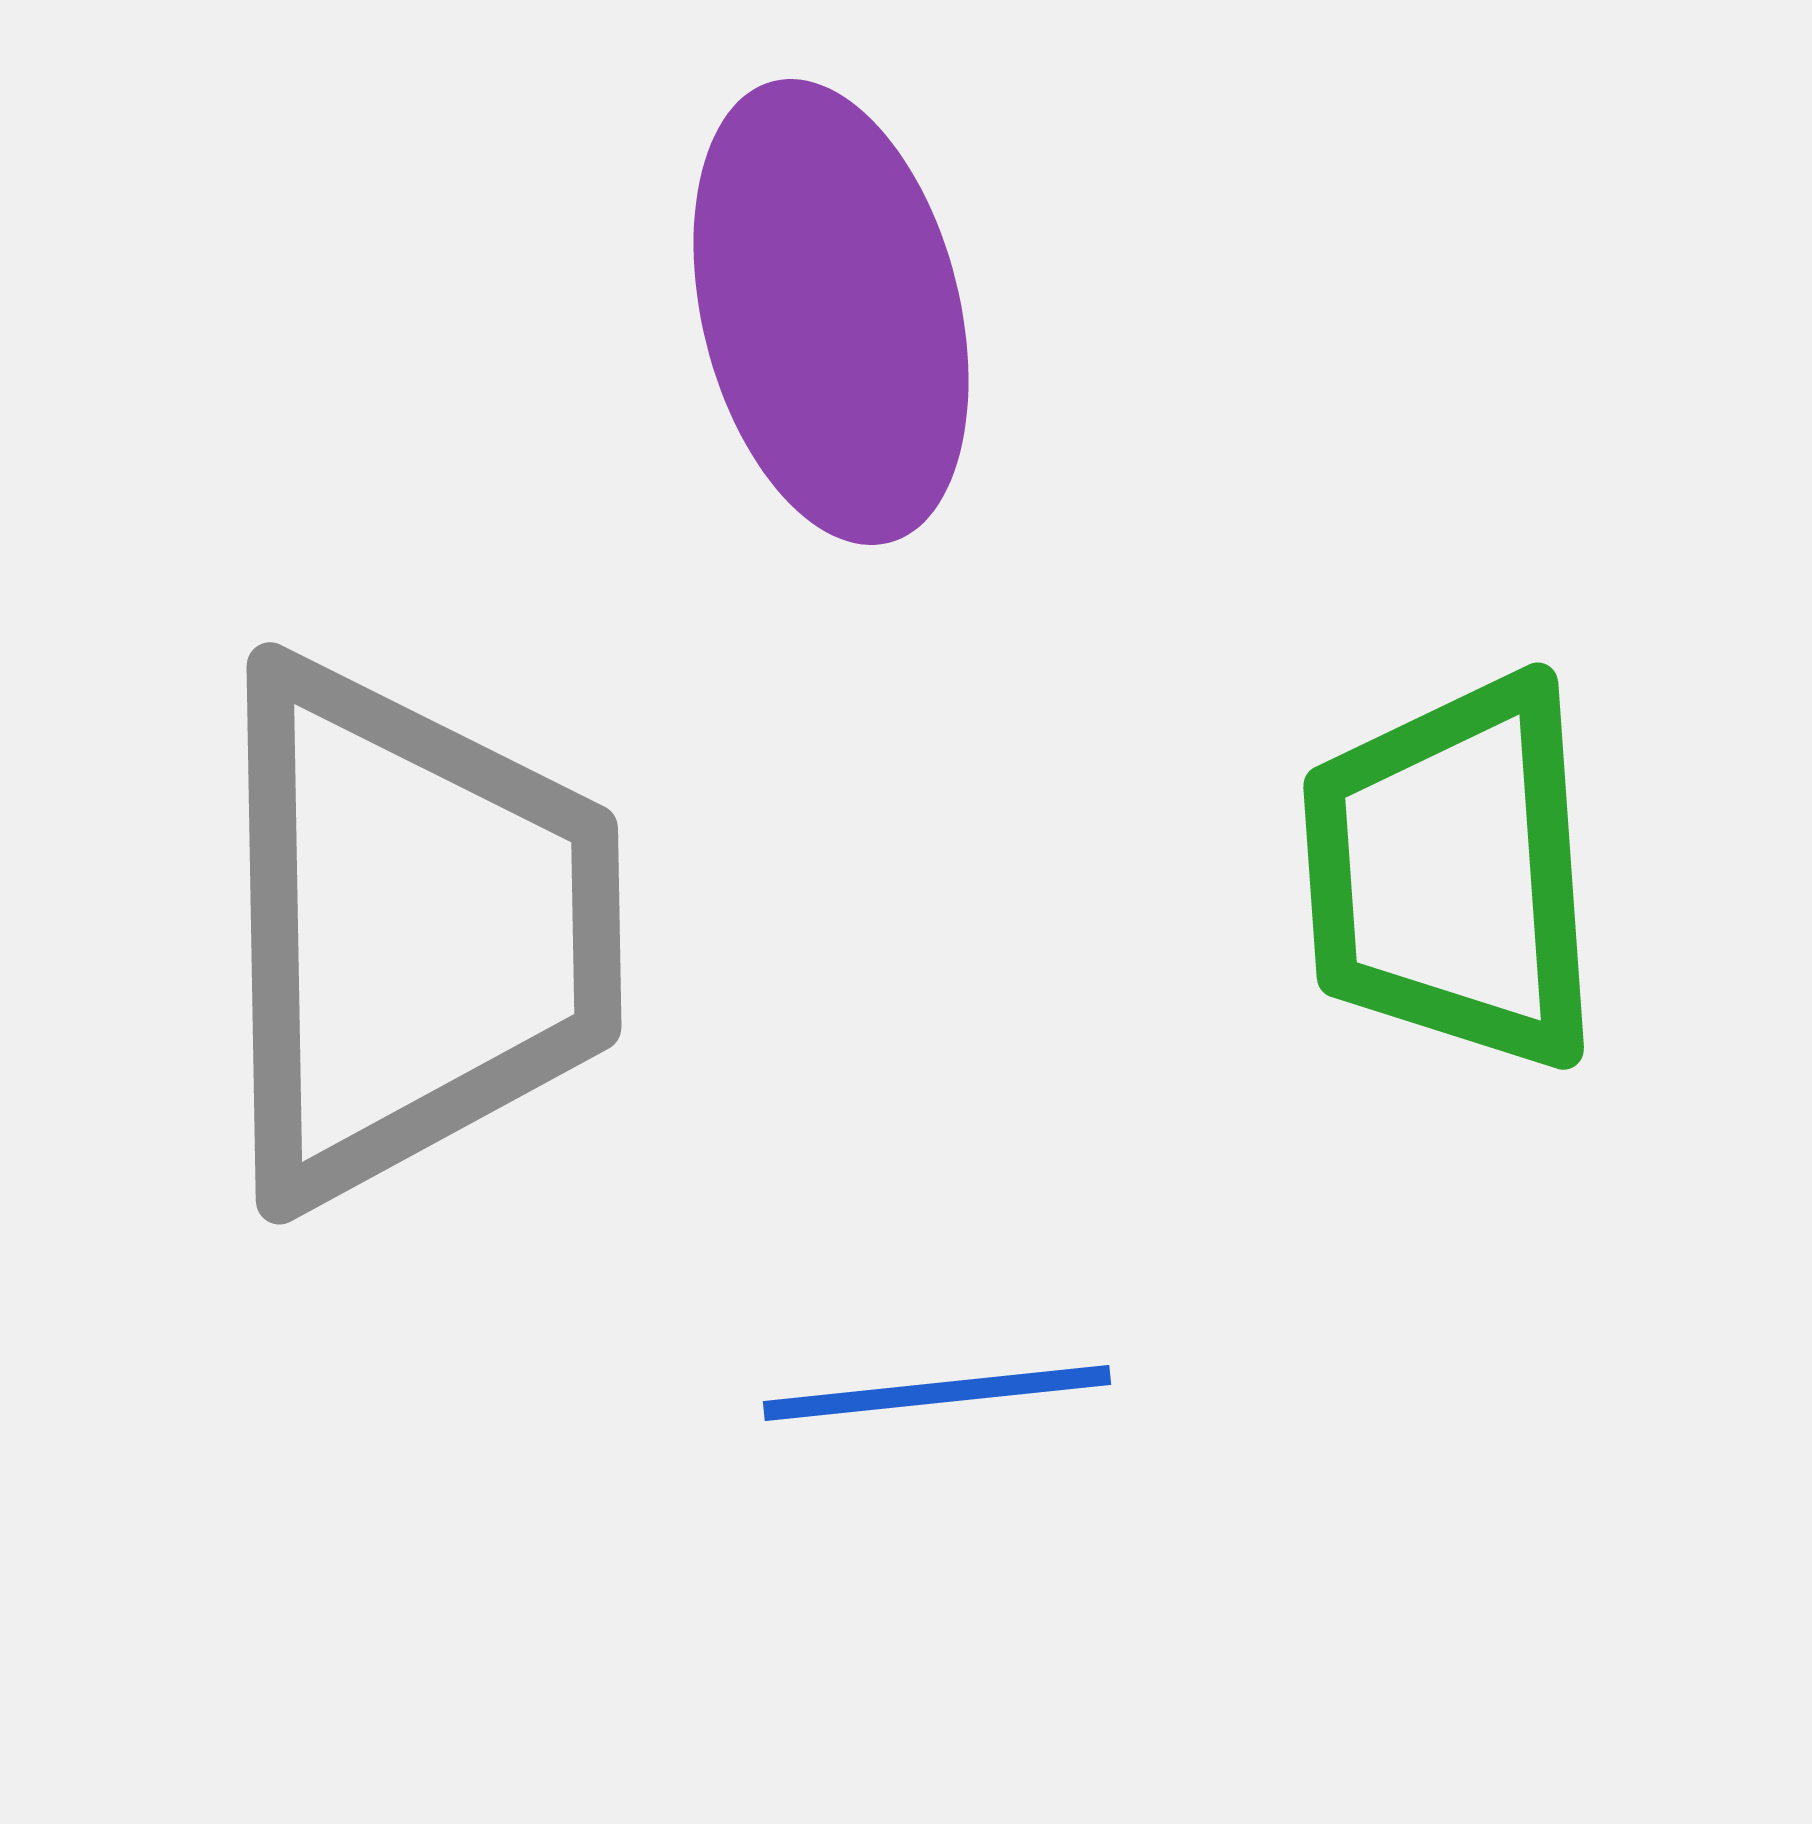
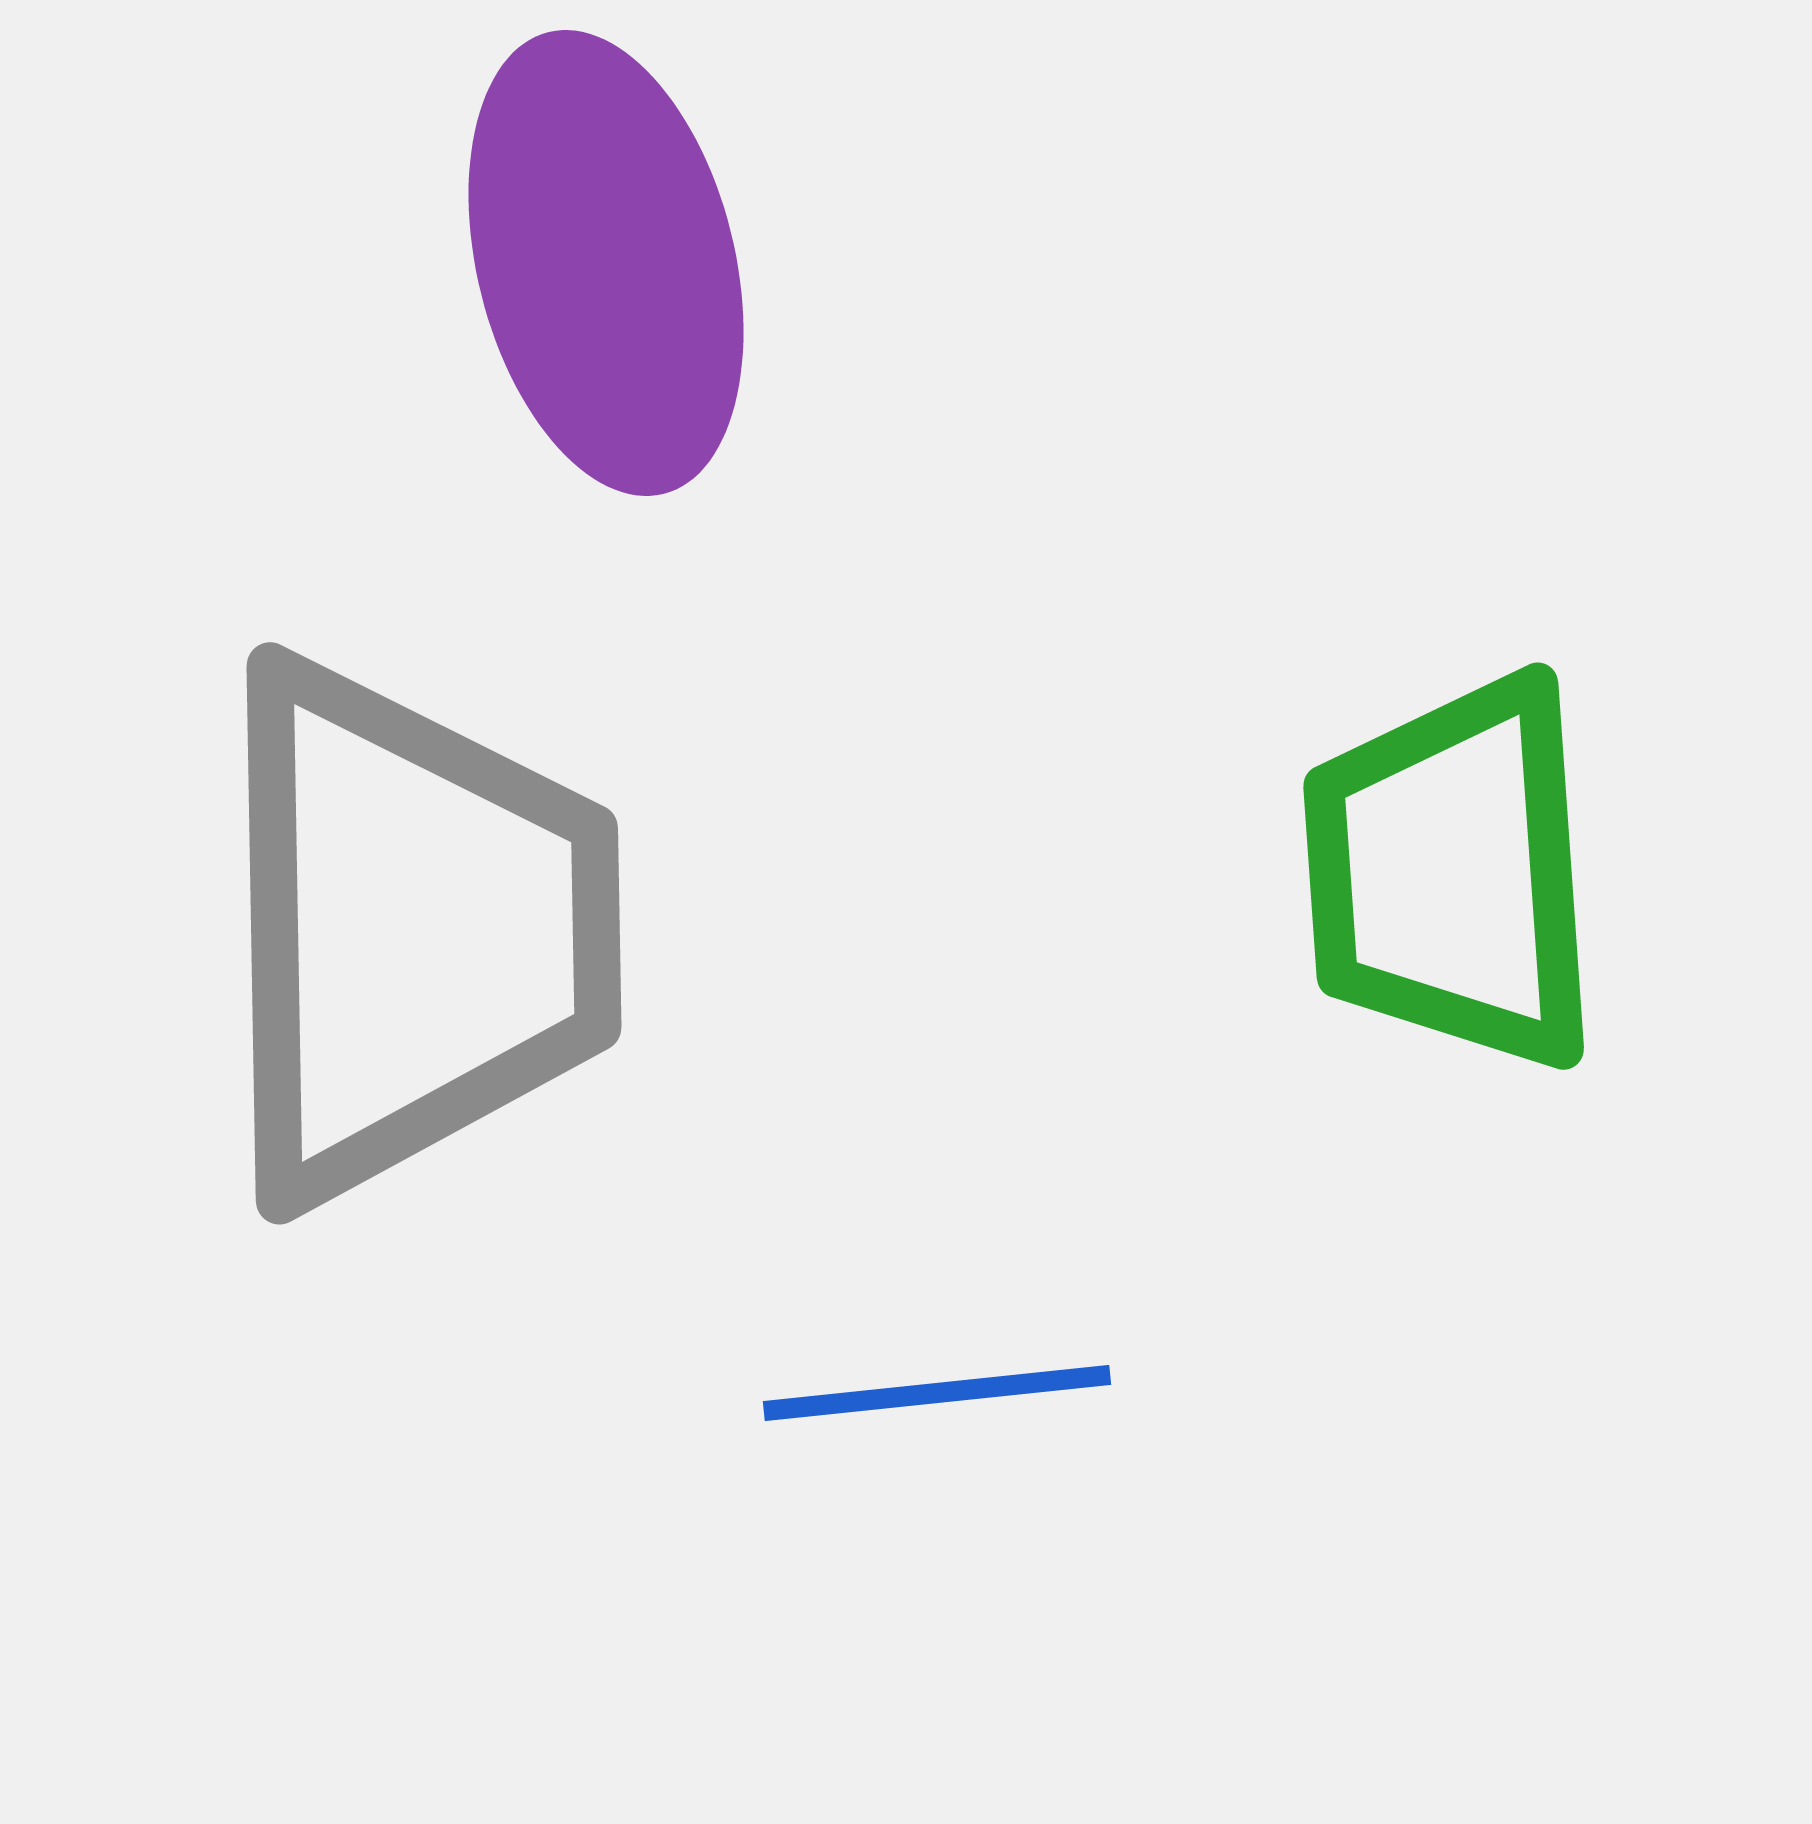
purple ellipse: moved 225 px left, 49 px up
